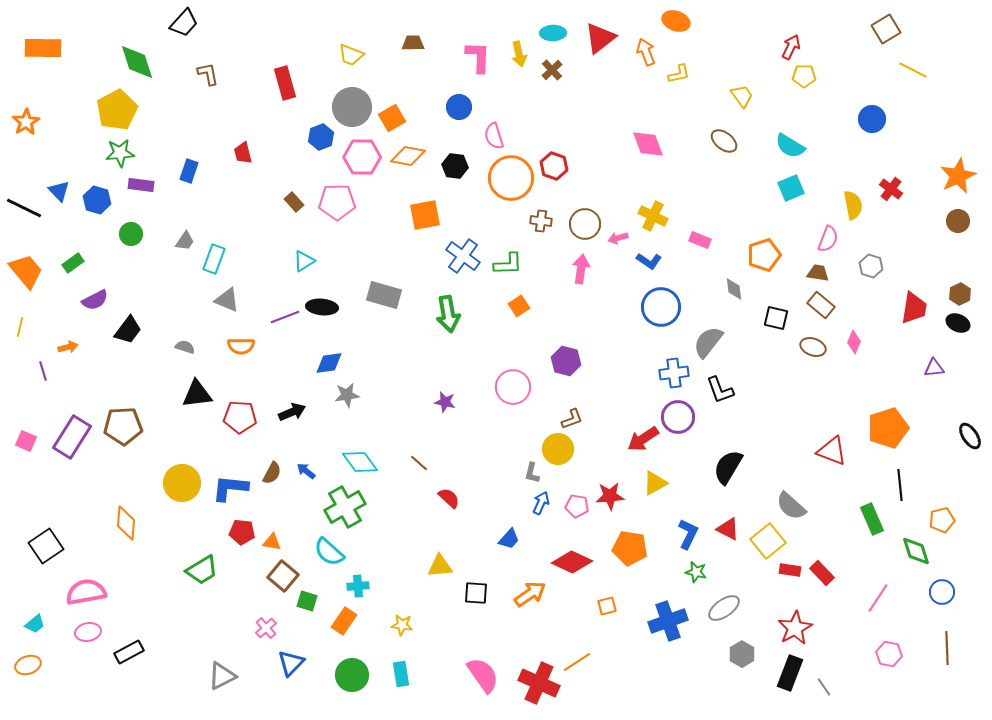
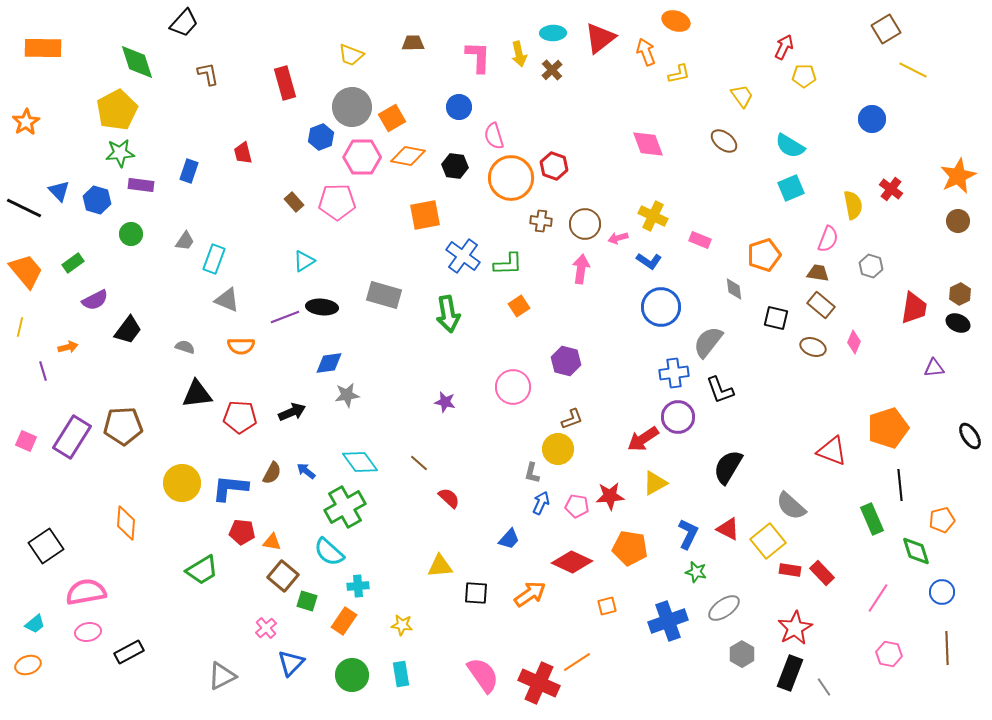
red arrow at (791, 47): moved 7 px left
